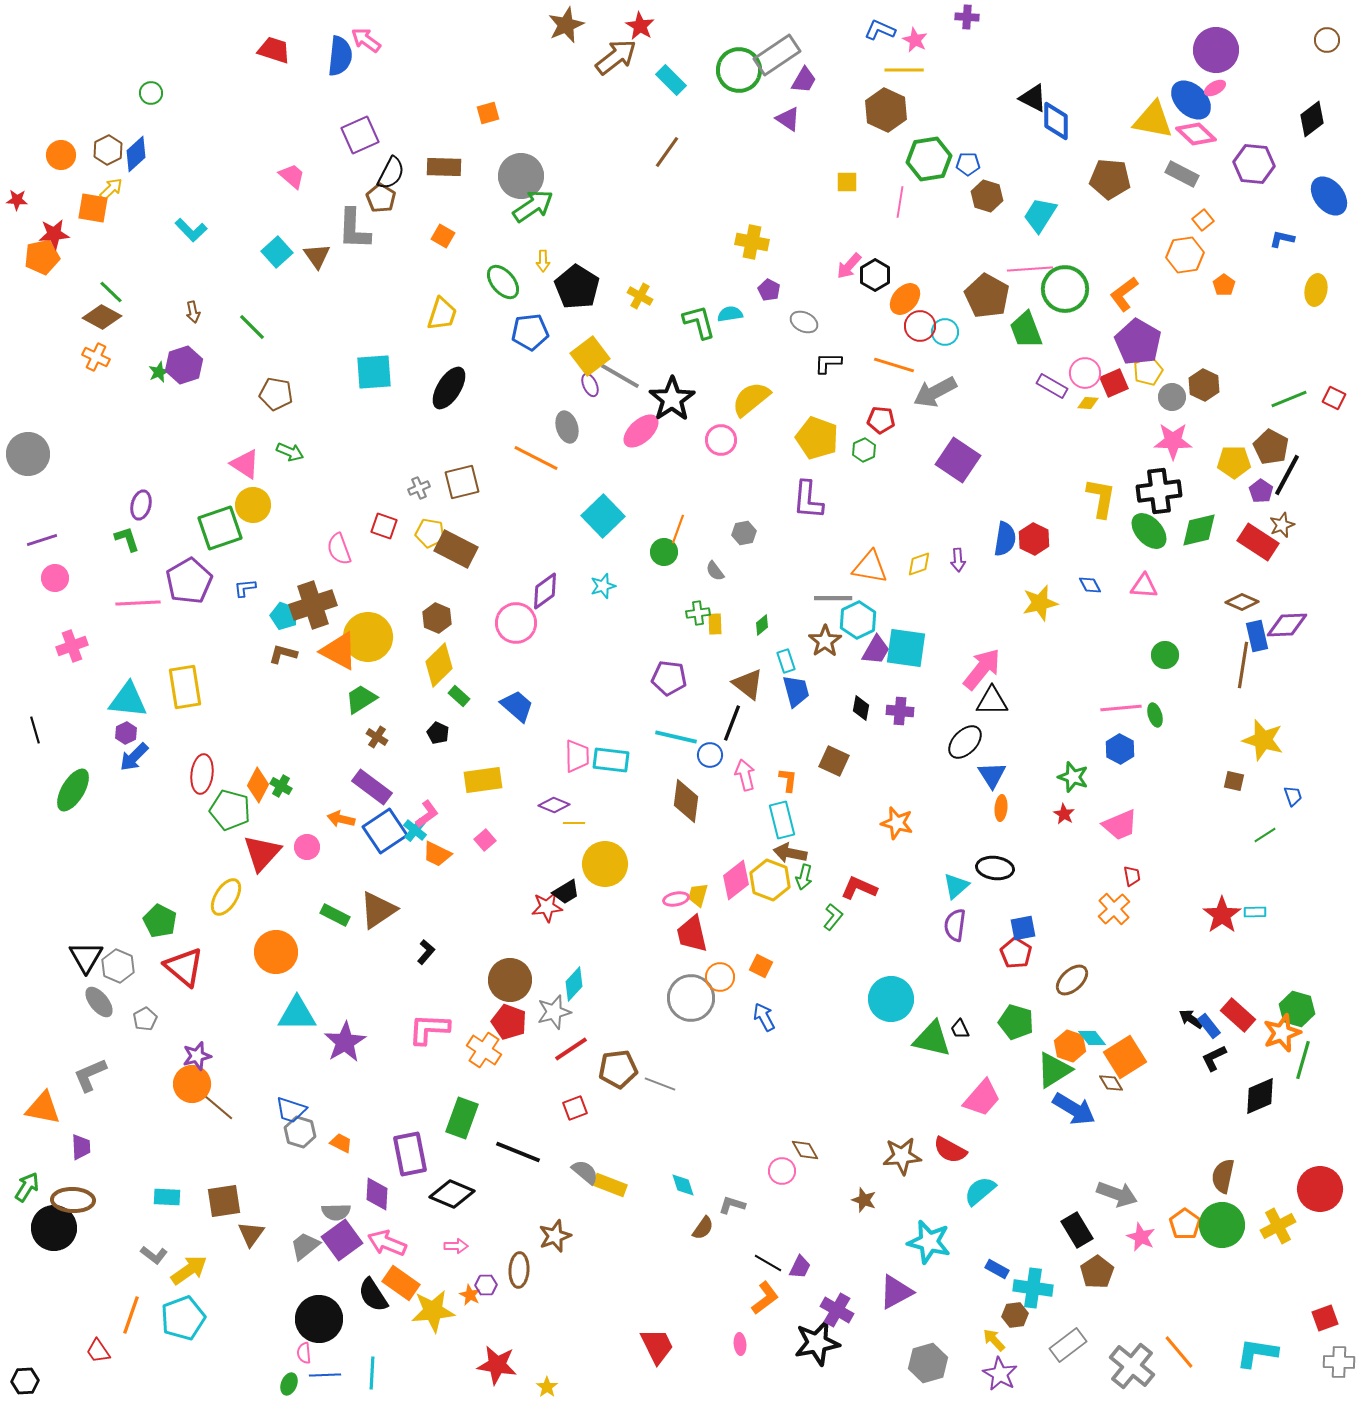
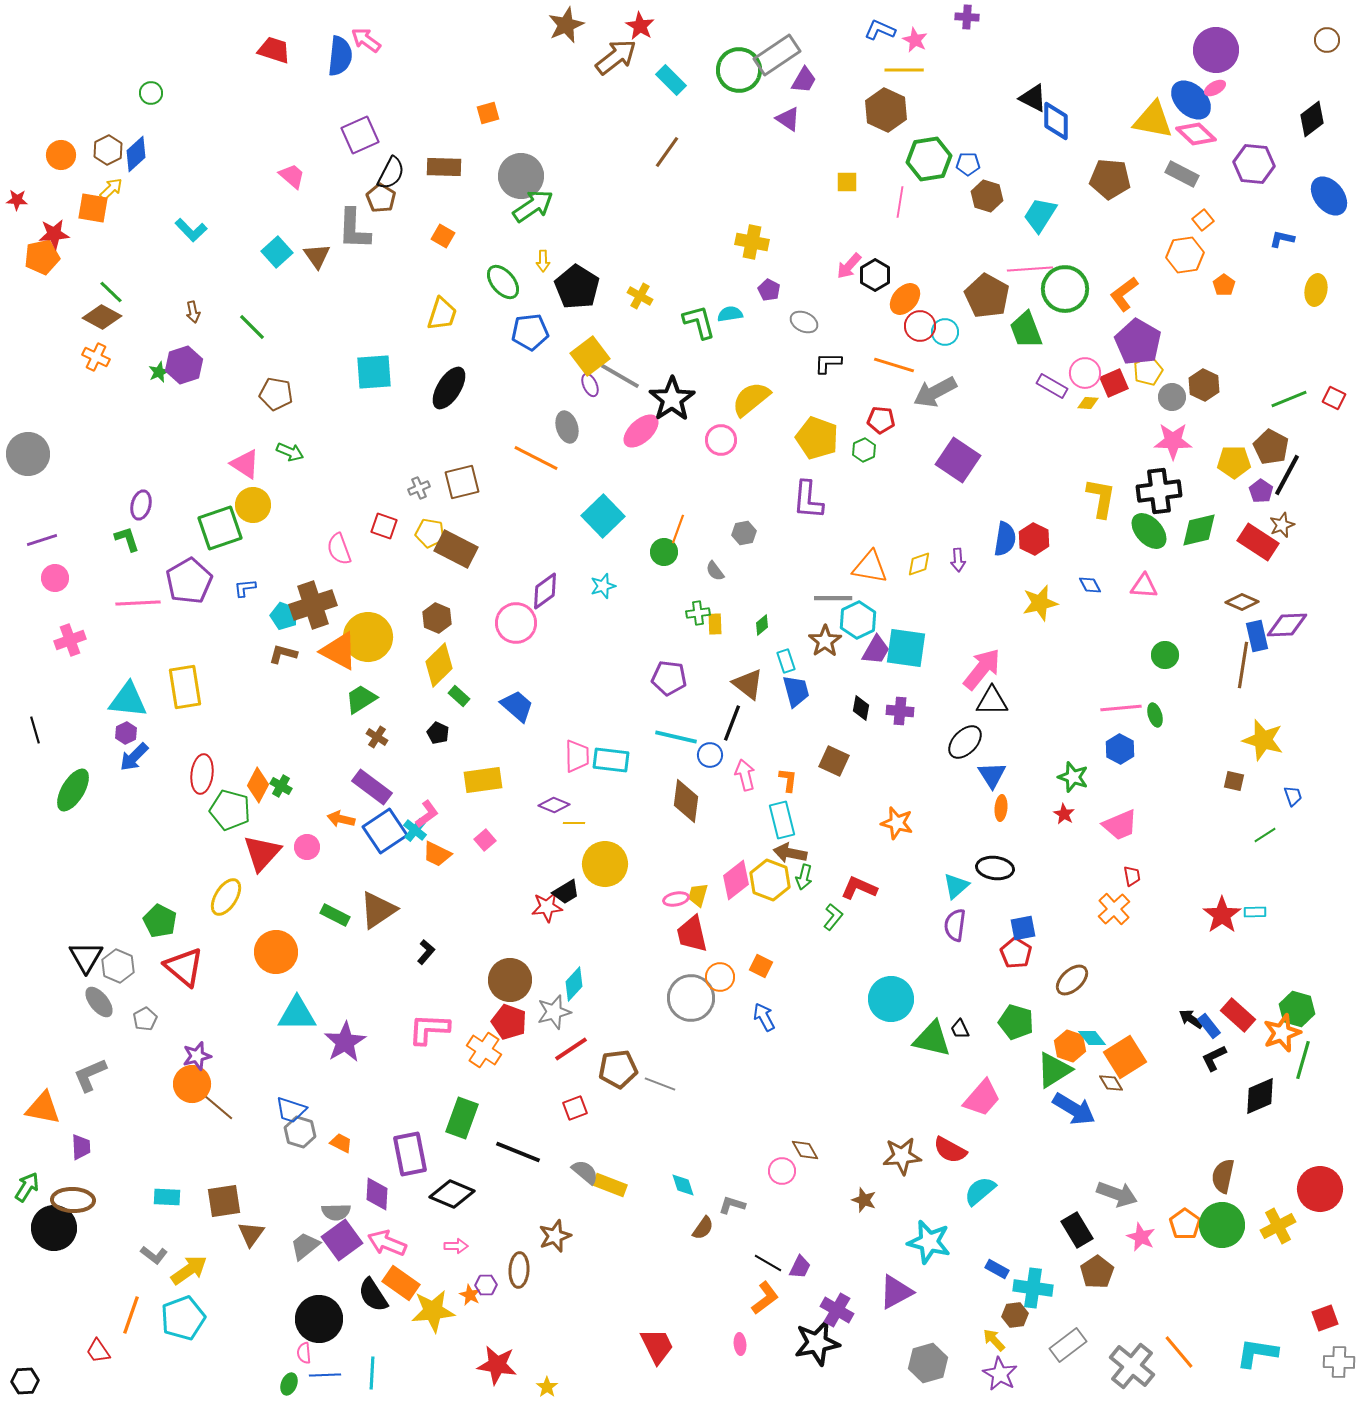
pink cross at (72, 646): moved 2 px left, 6 px up
